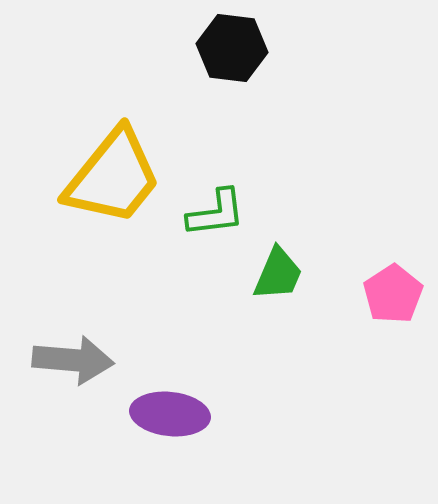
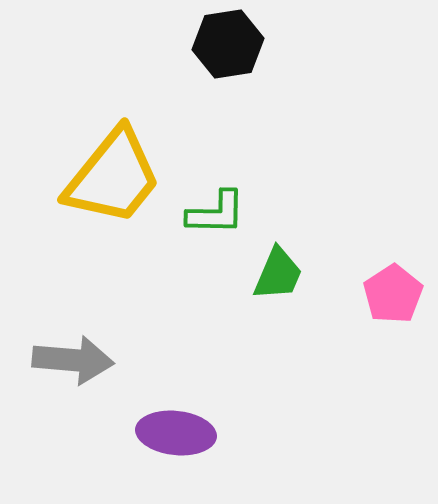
black hexagon: moved 4 px left, 4 px up; rotated 16 degrees counterclockwise
green L-shape: rotated 8 degrees clockwise
purple ellipse: moved 6 px right, 19 px down
